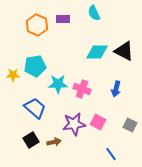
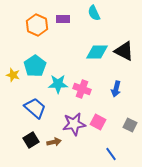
cyan pentagon: rotated 25 degrees counterclockwise
yellow star: rotated 16 degrees clockwise
